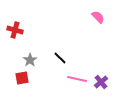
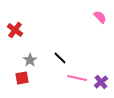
pink semicircle: moved 2 px right
red cross: rotated 21 degrees clockwise
pink line: moved 1 px up
